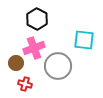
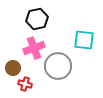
black hexagon: rotated 20 degrees clockwise
brown circle: moved 3 px left, 5 px down
